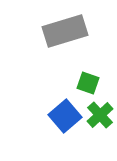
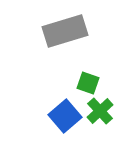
green cross: moved 4 px up
